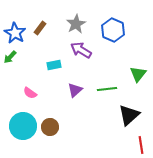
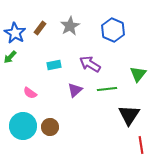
gray star: moved 6 px left, 2 px down
purple arrow: moved 9 px right, 14 px down
black triangle: rotated 15 degrees counterclockwise
